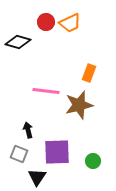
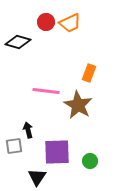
brown star: moved 1 px left; rotated 28 degrees counterclockwise
gray square: moved 5 px left, 8 px up; rotated 30 degrees counterclockwise
green circle: moved 3 px left
